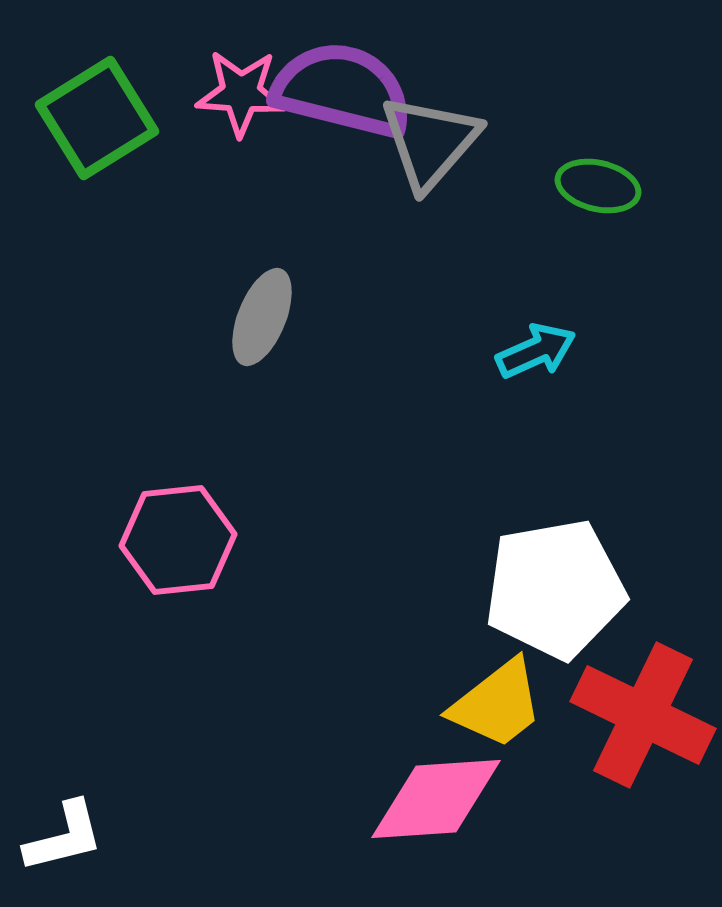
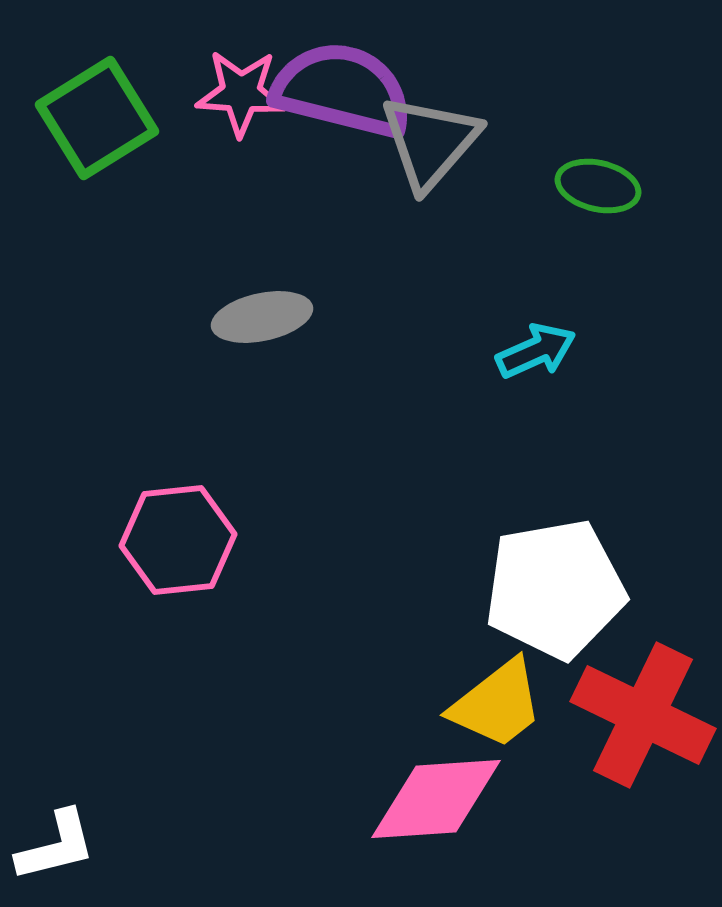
gray ellipse: rotated 56 degrees clockwise
white L-shape: moved 8 px left, 9 px down
